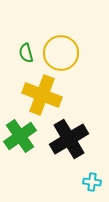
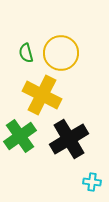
yellow cross: rotated 6 degrees clockwise
